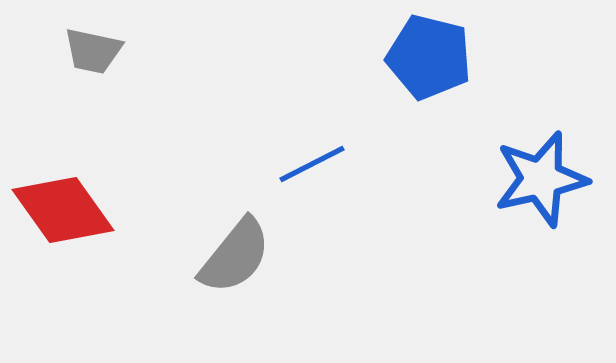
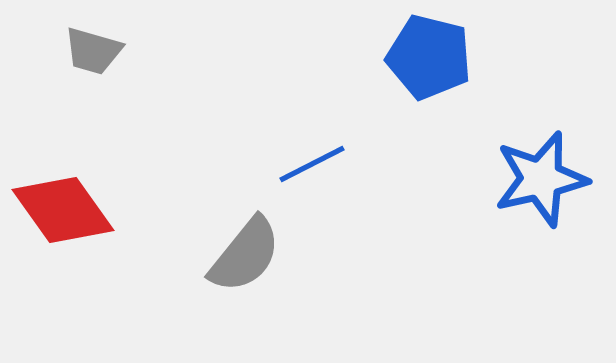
gray trapezoid: rotated 4 degrees clockwise
gray semicircle: moved 10 px right, 1 px up
